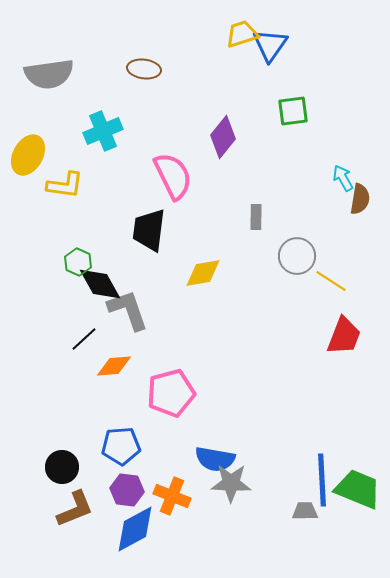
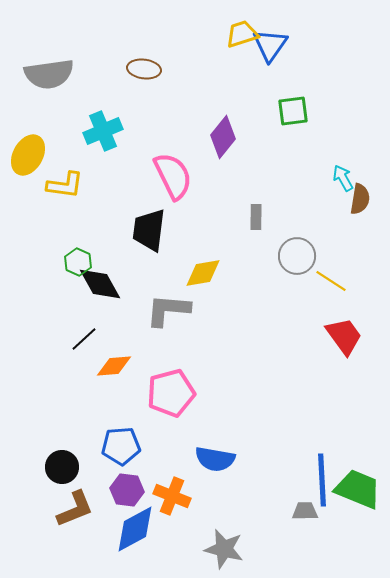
gray L-shape: moved 40 px right; rotated 66 degrees counterclockwise
red trapezoid: rotated 57 degrees counterclockwise
gray star: moved 7 px left, 66 px down; rotated 12 degrees clockwise
